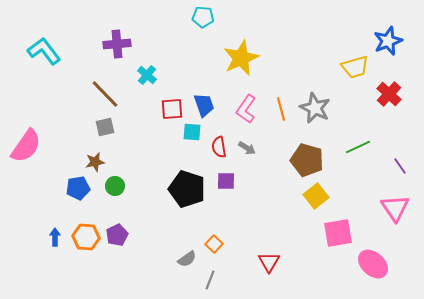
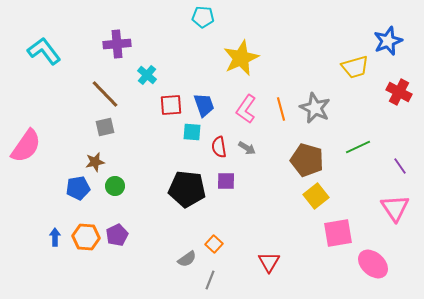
red cross: moved 10 px right, 2 px up; rotated 15 degrees counterclockwise
red square: moved 1 px left, 4 px up
black pentagon: rotated 12 degrees counterclockwise
